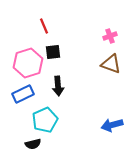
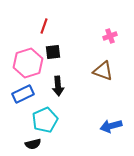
red line: rotated 42 degrees clockwise
brown triangle: moved 8 px left, 7 px down
blue arrow: moved 1 px left, 1 px down
